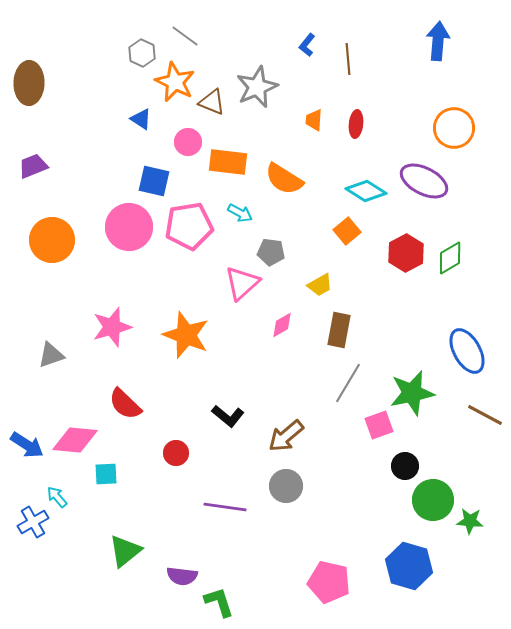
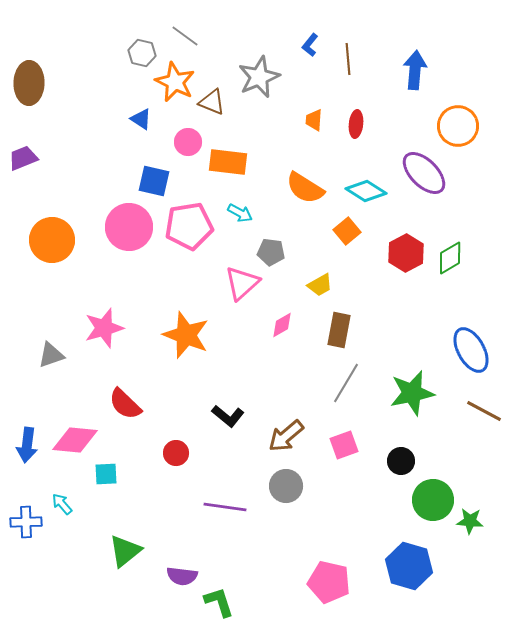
blue arrow at (438, 41): moved 23 px left, 29 px down
blue L-shape at (307, 45): moved 3 px right
gray hexagon at (142, 53): rotated 12 degrees counterclockwise
gray star at (257, 87): moved 2 px right, 10 px up
orange circle at (454, 128): moved 4 px right, 2 px up
purple trapezoid at (33, 166): moved 10 px left, 8 px up
orange semicircle at (284, 179): moved 21 px right, 9 px down
purple ellipse at (424, 181): moved 8 px up; rotated 18 degrees clockwise
pink star at (112, 327): moved 8 px left, 1 px down
blue ellipse at (467, 351): moved 4 px right, 1 px up
gray line at (348, 383): moved 2 px left
brown line at (485, 415): moved 1 px left, 4 px up
pink square at (379, 425): moved 35 px left, 20 px down
blue arrow at (27, 445): rotated 64 degrees clockwise
black circle at (405, 466): moved 4 px left, 5 px up
cyan arrow at (57, 497): moved 5 px right, 7 px down
blue cross at (33, 522): moved 7 px left; rotated 28 degrees clockwise
